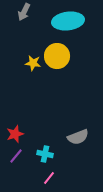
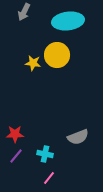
yellow circle: moved 1 px up
red star: rotated 18 degrees clockwise
